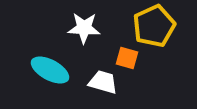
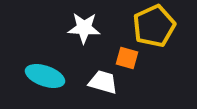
cyan ellipse: moved 5 px left, 6 px down; rotated 9 degrees counterclockwise
